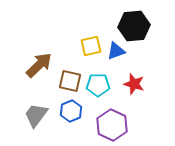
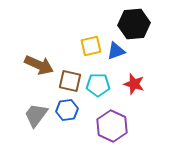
black hexagon: moved 2 px up
brown arrow: rotated 68 degrees clockwise
blue hexagon: moved 4 px left, 1 px up; rotated 15 degrees clockwise
purple hexagon: moved 1 px down
